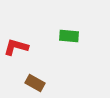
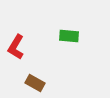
red L-shape: rotated 75 degrees counterclockwise
